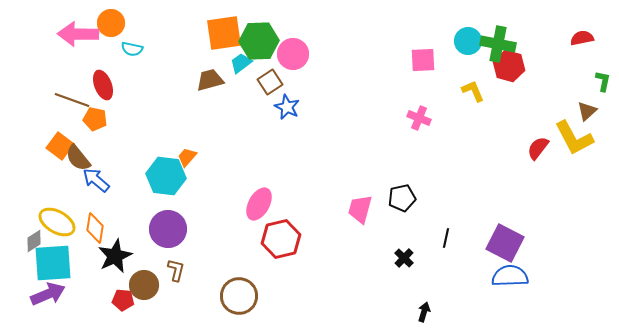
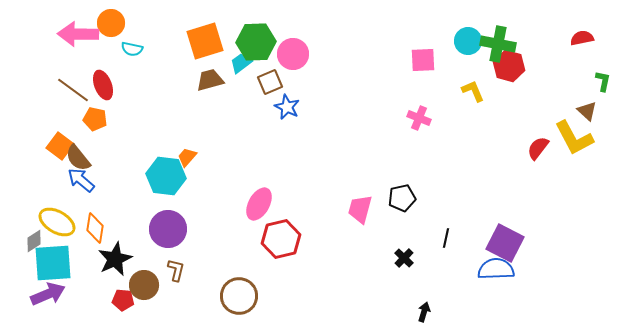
orange square at (224, 33): moved 19 px left, 8 px down; rotated 9 degrees counterclockwise
green hexagon at (259, 41): moved 3 px left, 1 px down
brown square at (270, 82): rotated 10 degrees clockwise
brown line at (72, 100): moved 1 px right, 10 px up; rotated 16 degrees clockwise
brown triangle at (587, 111): rotated 35 degrees counterclockwise
blue arrow at (96, 180): moved 15 px left
black star at (115, 256): moved 3 px down
blue semicircle at (510, 276): moved 14 px left, 7 px up
